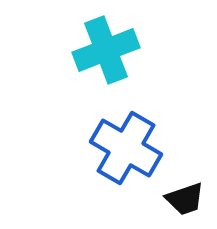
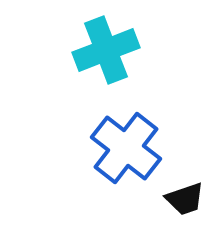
blue cross: rotated 8 degrees clockwise
